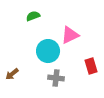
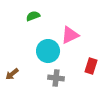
red rectangle: rotated 35 degrees clockwise
